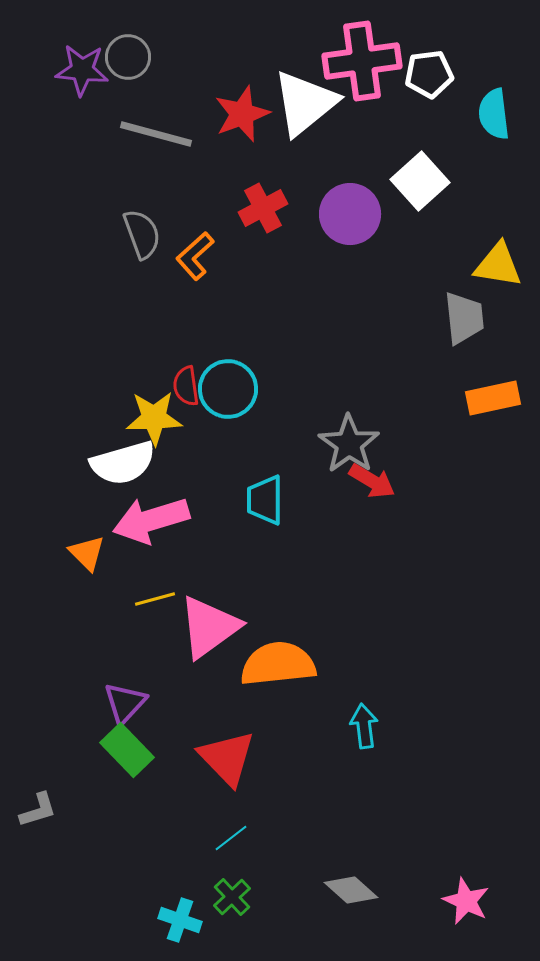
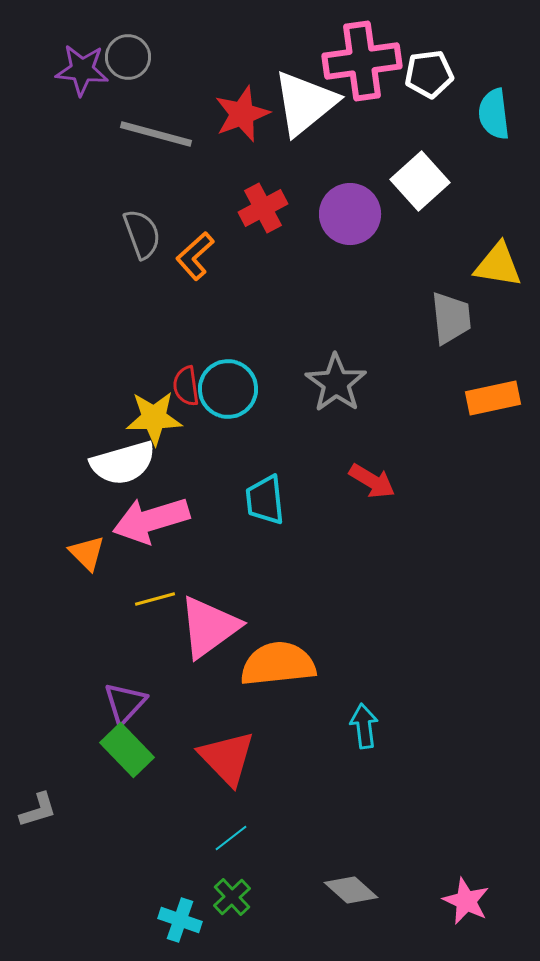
gray trapezoid: moved 13 px left
gray star: moved 13 px left, 61 px up
cyan trapezoid: rotated 6 degrees counterclockwise
